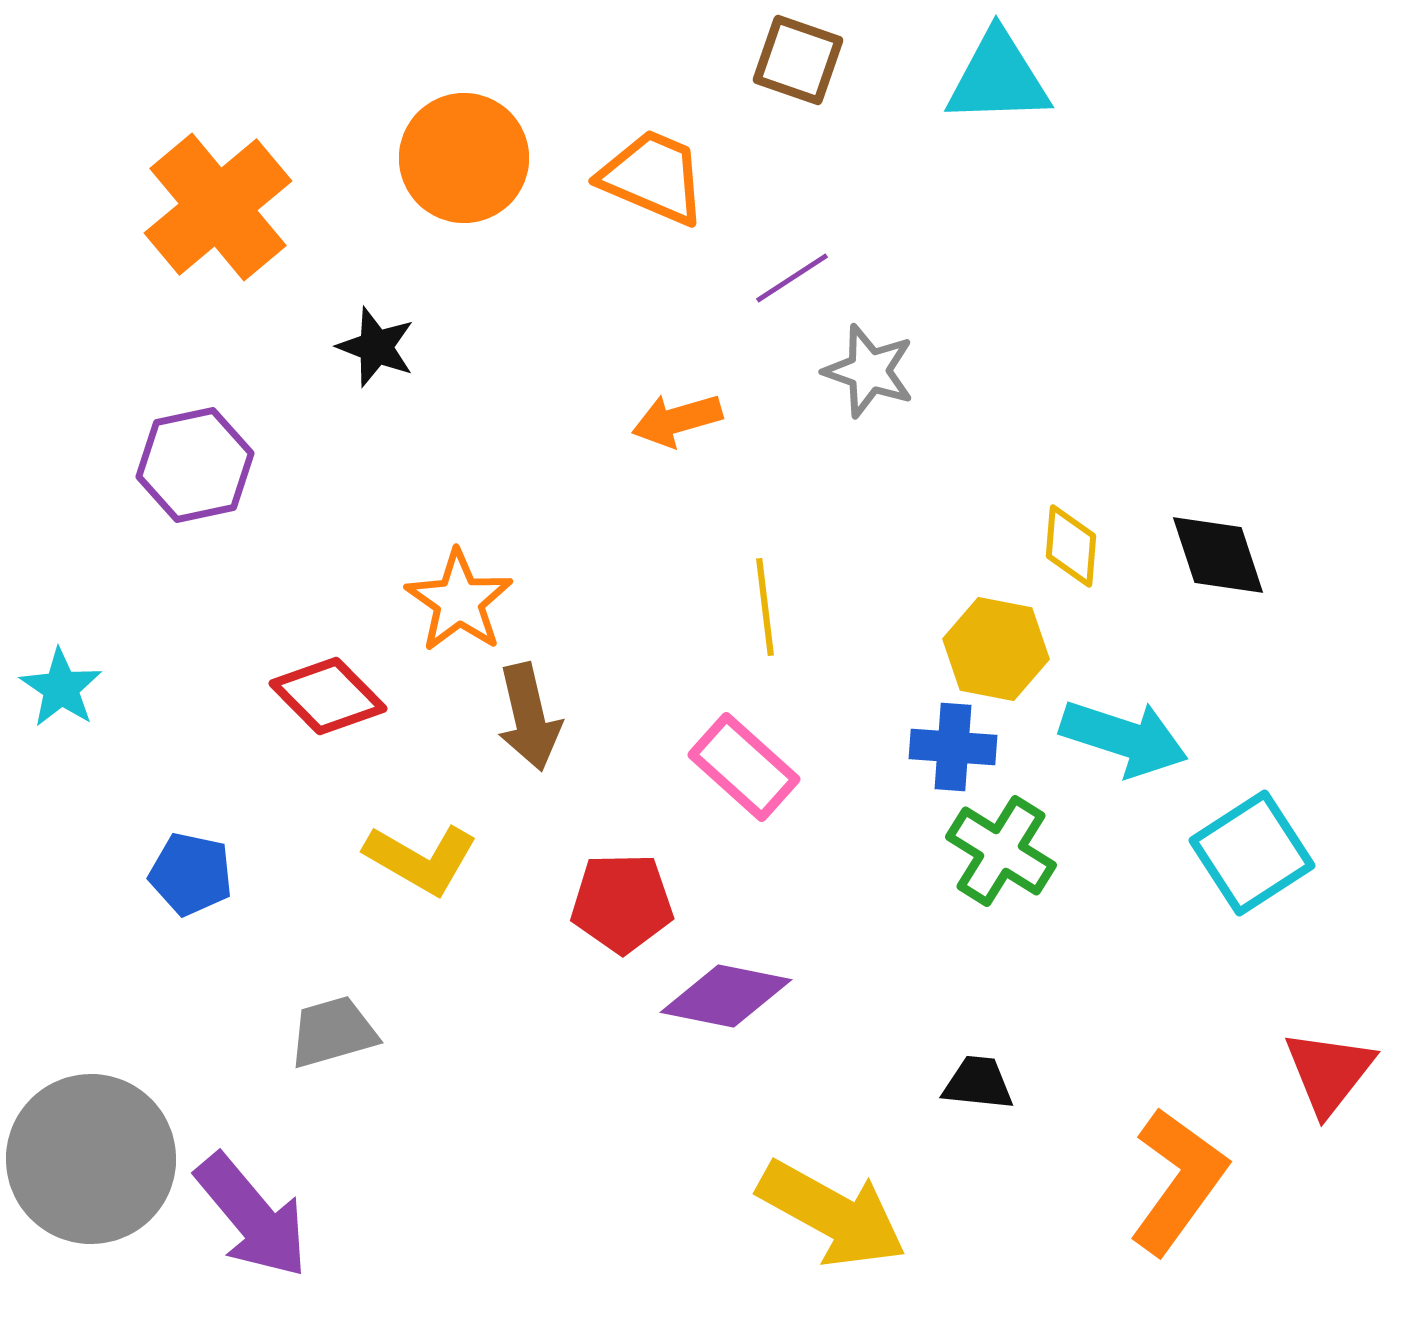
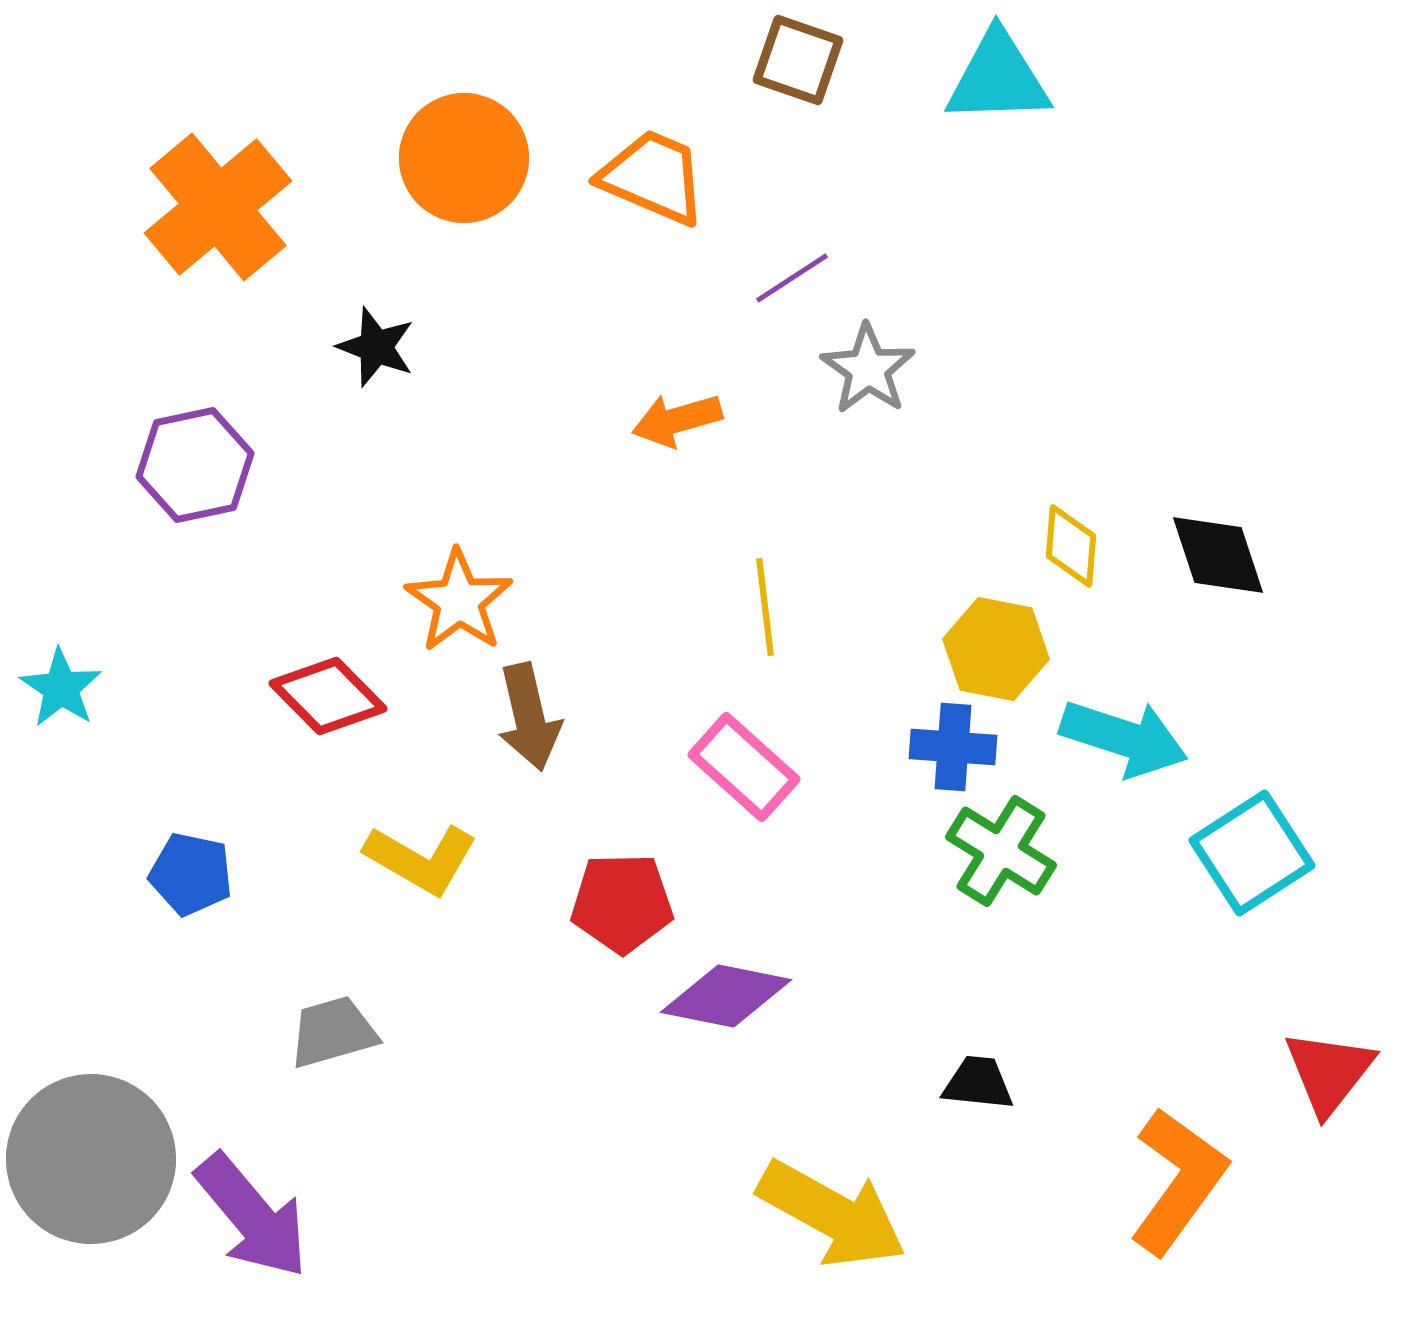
gray star: moved 1 px left, 2 px up; rotated 16 degrees clockwise
